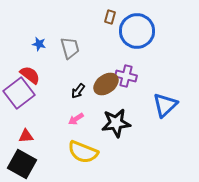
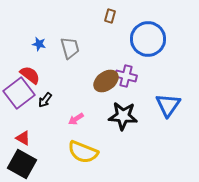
brown rectangle: moved 1 px up
blue circle: moved 11 px right, 8 px down
brown ellipse: moved 3 px up
black arrow: moved 33 px left, 9 px down
blue triangle: moved 3 px right; rotated 12 degrees counterclockwise
black star: moved 7 px right, 7 px up; rotated 12 degrees clockwise
red triangle: moved 3 px left, 2 px down; rotated 35 degrees clockwise
